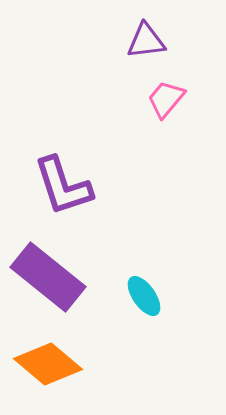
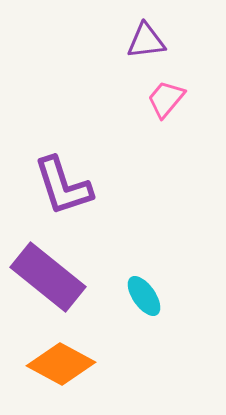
orange diamond: moved 13 px right; rotated 12 degrees counterclockwise
